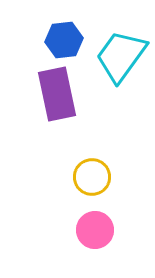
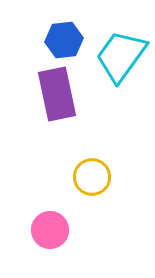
pink circle: moved 45 px left
